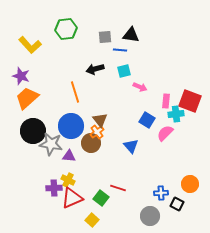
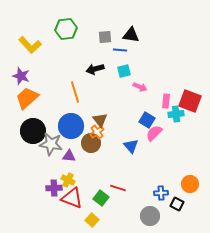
pink semicircle: moved 11 px left
red triangle: rotated 45 degrees clockwise
